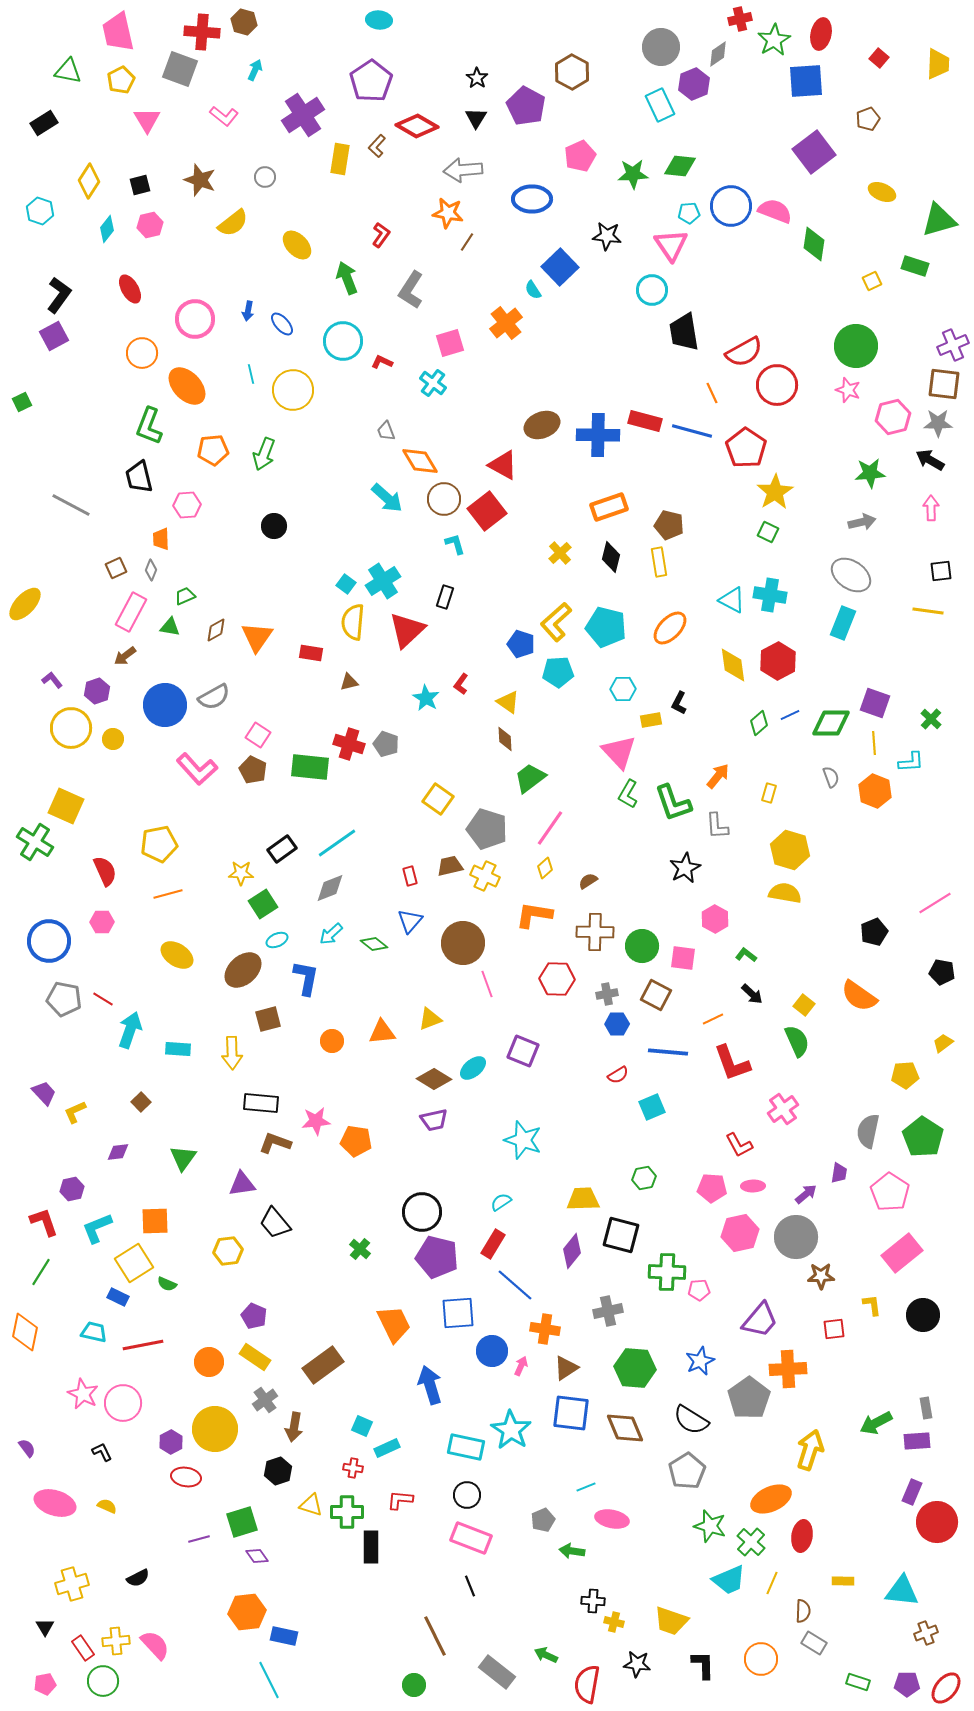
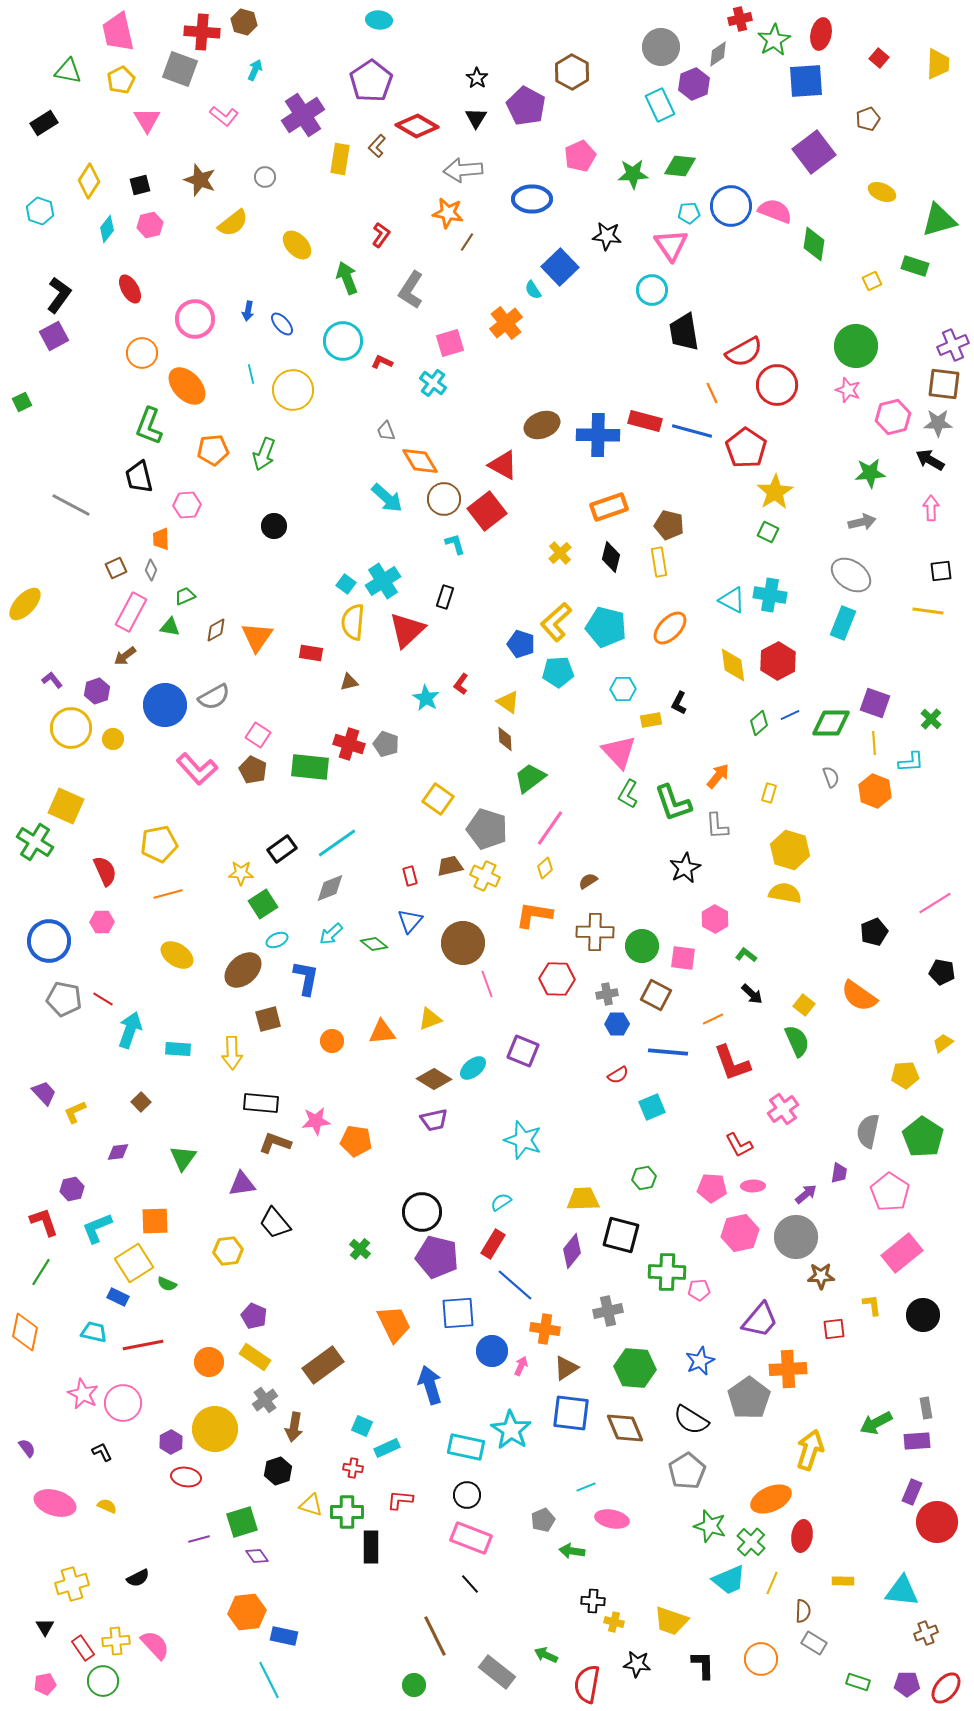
black line at (470, 1586): moved 2 px up; rotated 20 degrees counterclockwise
